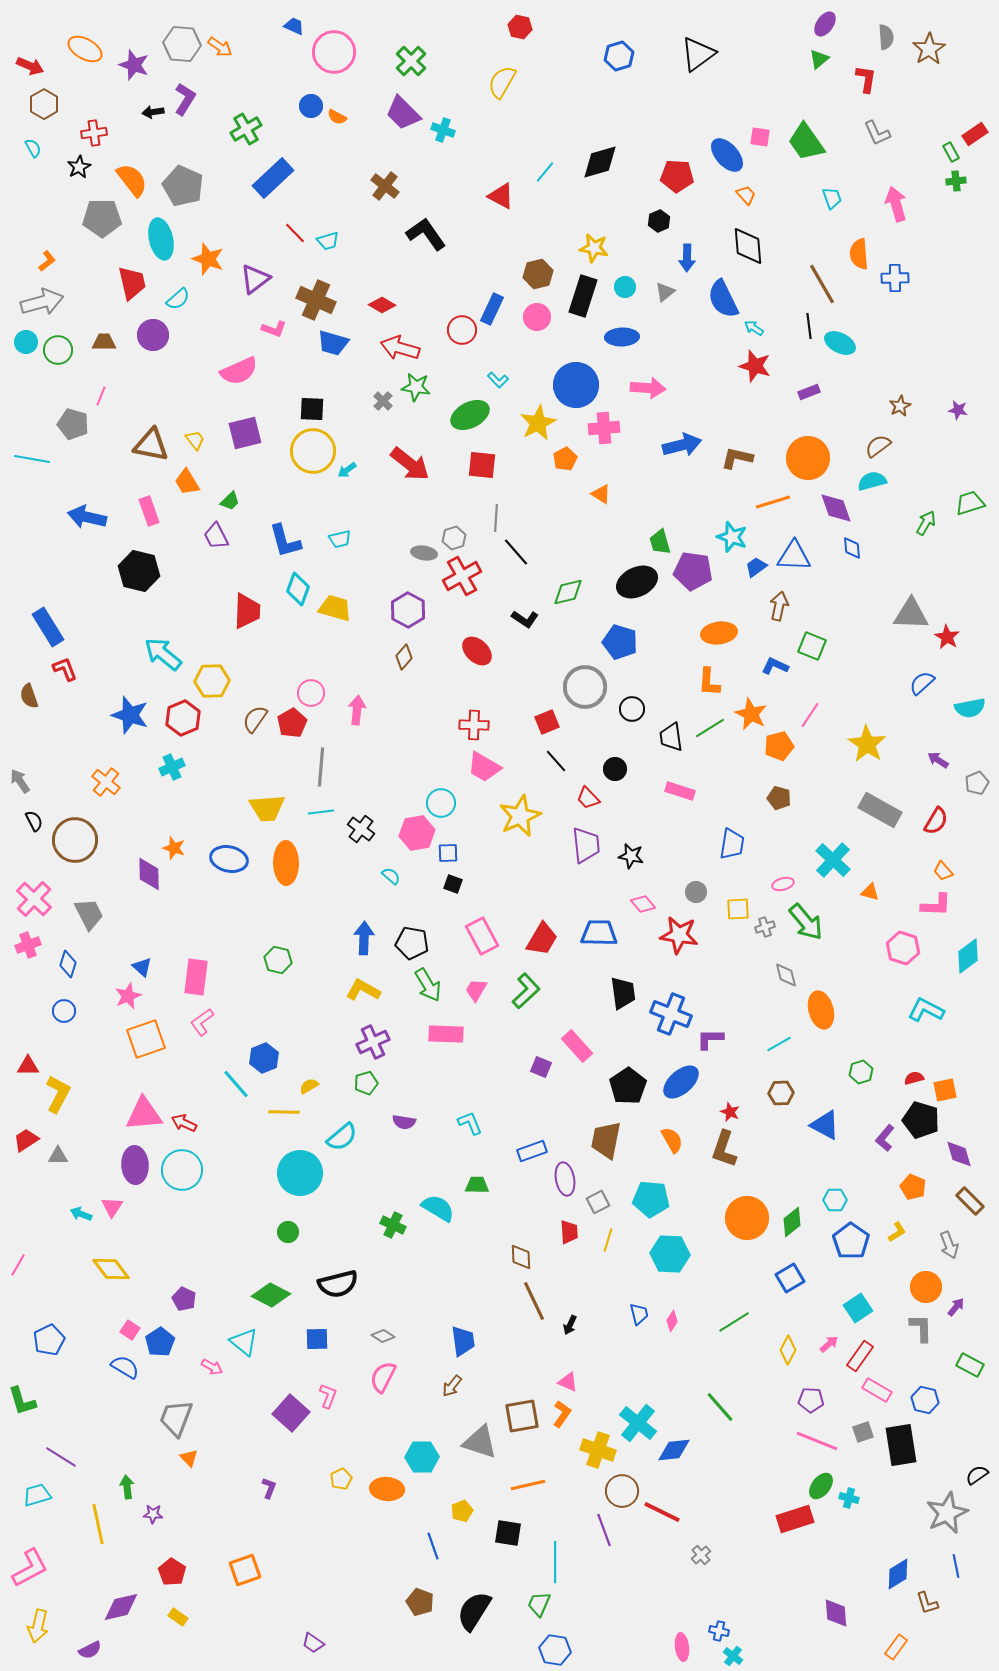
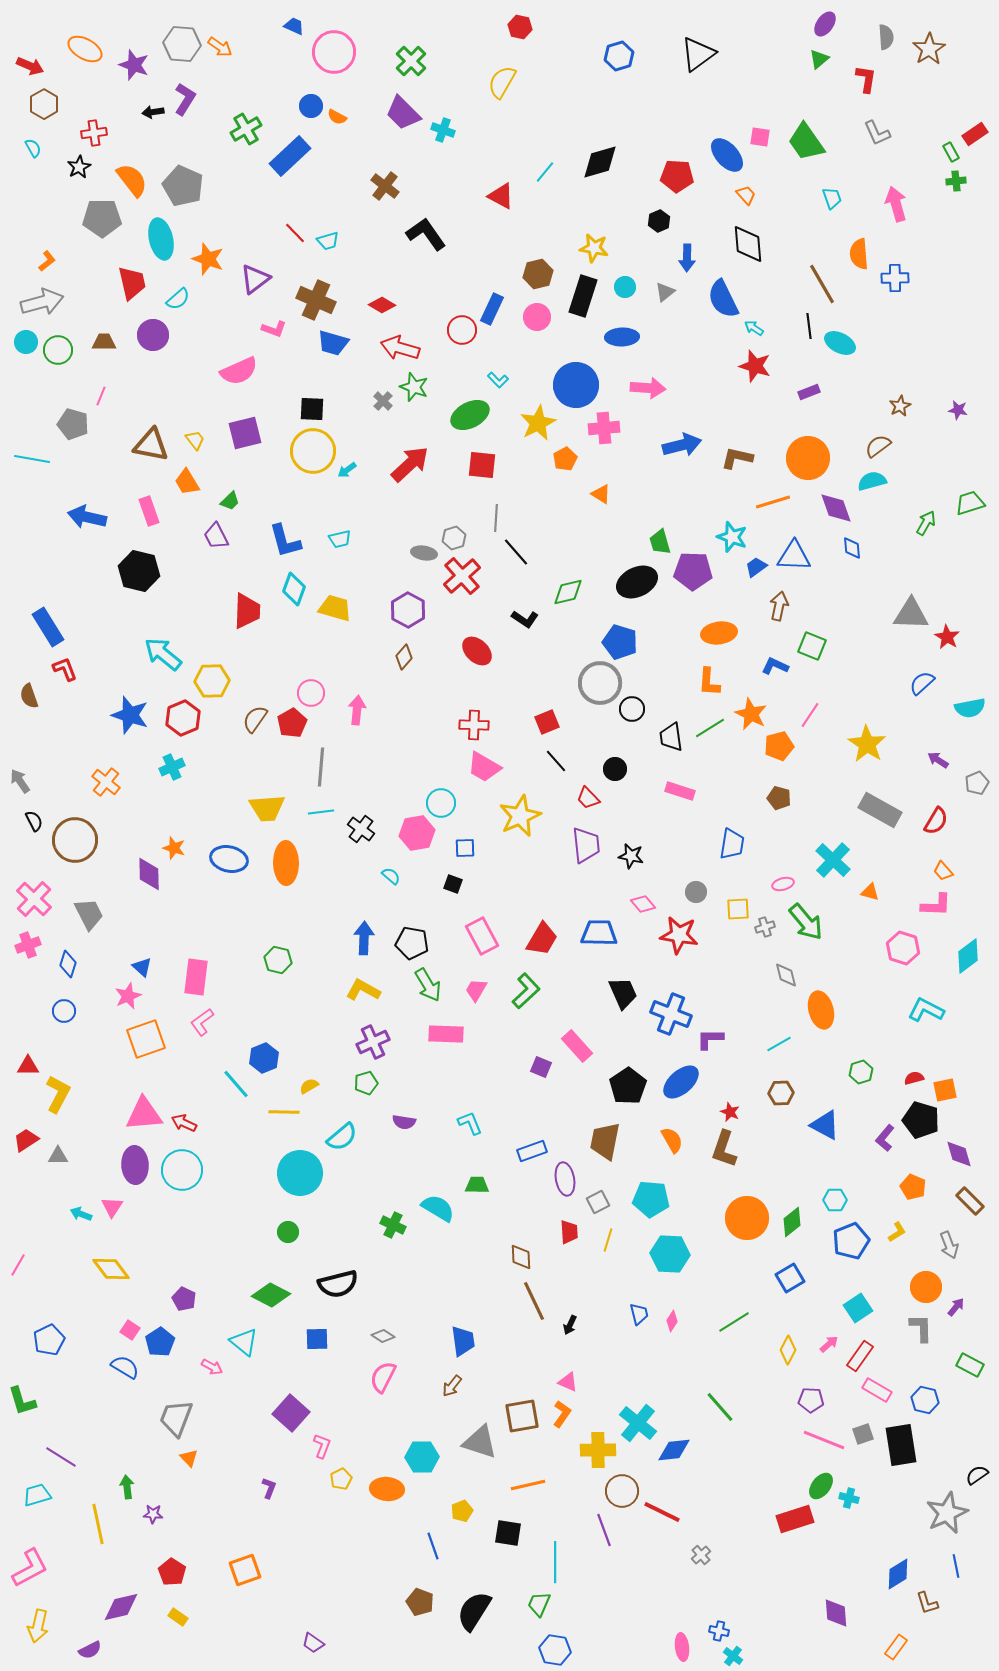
blue rectangle at (273, 178): moved 17 px right, 22 px up
black diamond at (748, 246): moved 2 px up
green star at (416, 387): moved 2 px left; rotated 12 degrees clockwise
red arrow at (410, 464): rotated 81 degrees counterclockwise
purple pentagon at (693, 571): rotated 6 degrees counterclockwise
red cross at (462, 576): rotated 12 degrees counterclockwise
cyan diamond at (298, 589): moved 4 px left
gray circle at (585, 687): moved 15 px right, 4 px up
blue square at (448, 853): moved 17 px right, 5 px up
black trapezoid at (623, 993): rotated 16 degrees counterclockwise
brown trapezoid at (606, 1140): moved 1 px left, 1 px down
blue pentagon at (851, 1241): rotated 15 degrees clockwise
pink L-shape at (328, 1396): moved 6 px left, 50 px down
gray square at (863, 1432): moved 2 px down
pink line at (817, 1441): moved 7 px right, 1 px up
yellow cross at (598, 1450): rotated 20 degrees counterclockwise
